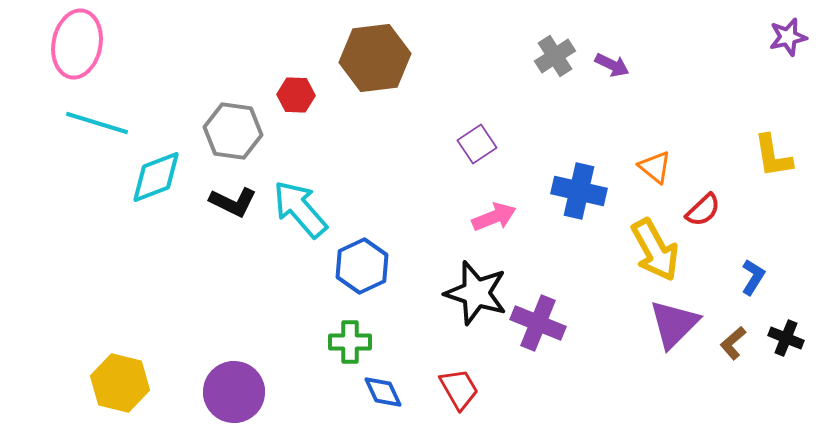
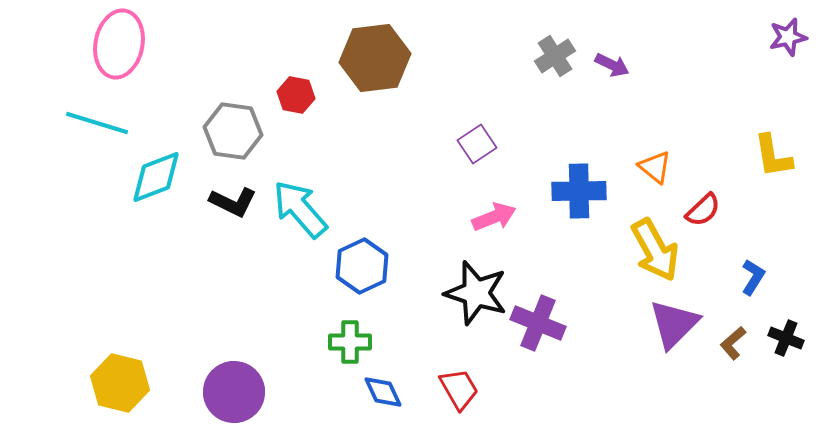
pink ellipse: moved 42 px right
red hexagon: rotated 9 degrees clockwise
blue cross: rotated 14 degrees counterclockwise
